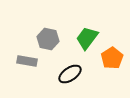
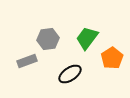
gray hexagon: rotated 20 degrees counterclockwise
gray rectangle: rotated 30 degrees counterclockwise
